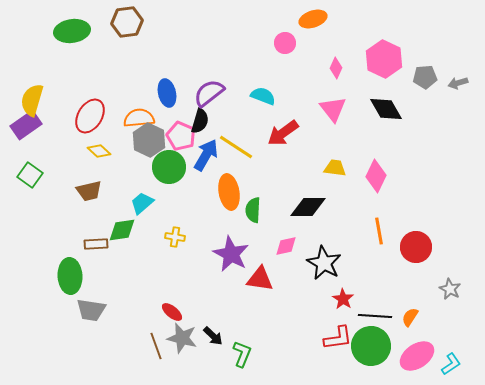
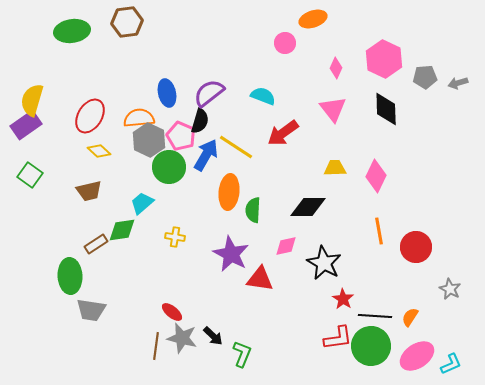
black diamond at (386, 109): rotated 28 degrees clockwise
yellow trapezoid at (335, 168): rotated 10 degrees counterclockwise
orange ellipse at (229, 192): rotated 16 degrees clockwise
brown rectangle at (96, 244): rotated 30 degrees counterclockwise
brown line at (156, 346): rotated 28 degrees clockwise
cyan L-shape at (451, 364): rotated 10 degrees clockwise
